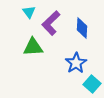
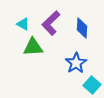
cyan triangle: moved 6 px left, 12 px down; rotated 24 degrees counterclockwise
cyan square: moved 1 px down
